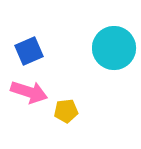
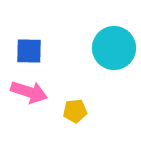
blue square: rotated 24 degrees clockwise
yellow pentagon: moved 9 px right
